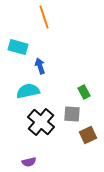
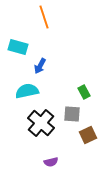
blue arrow: rotated 133 degrees counterclockwise
cyan semicircle: moved 1 px left
black cross: moved 1 px down
purple semicircle: moved 22 px right
